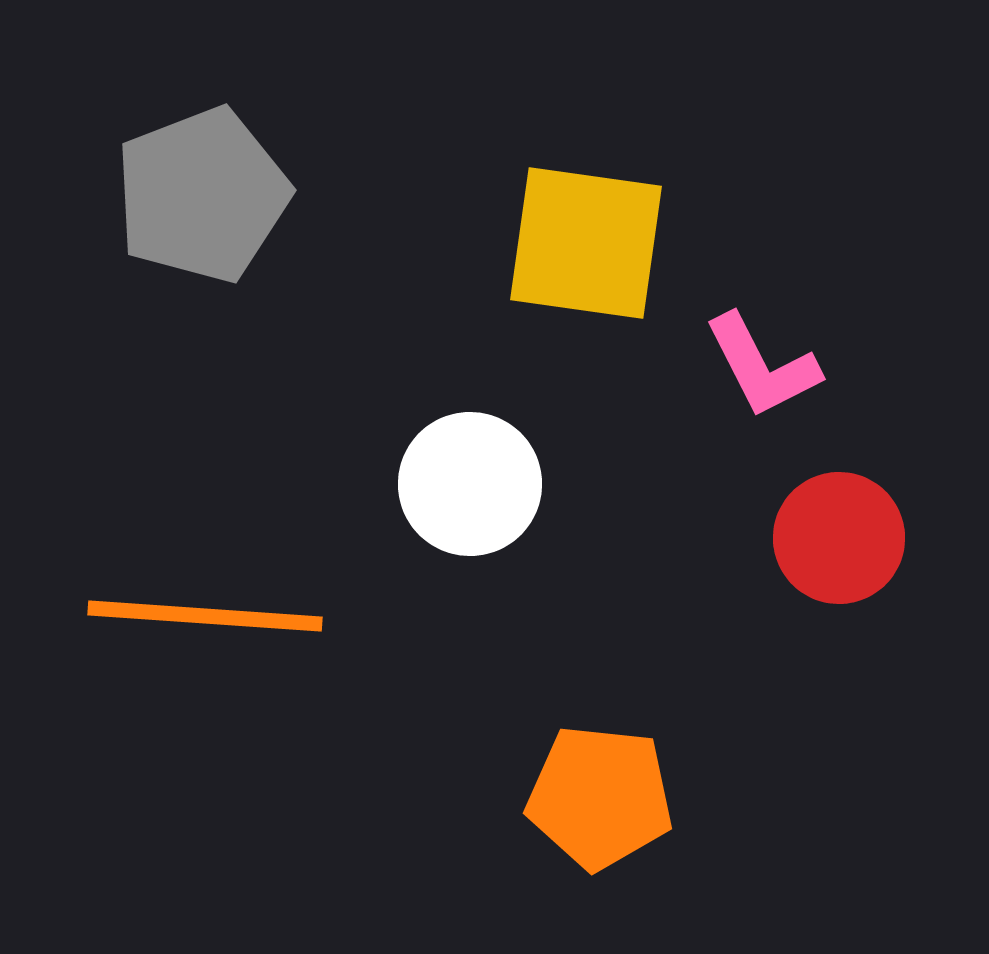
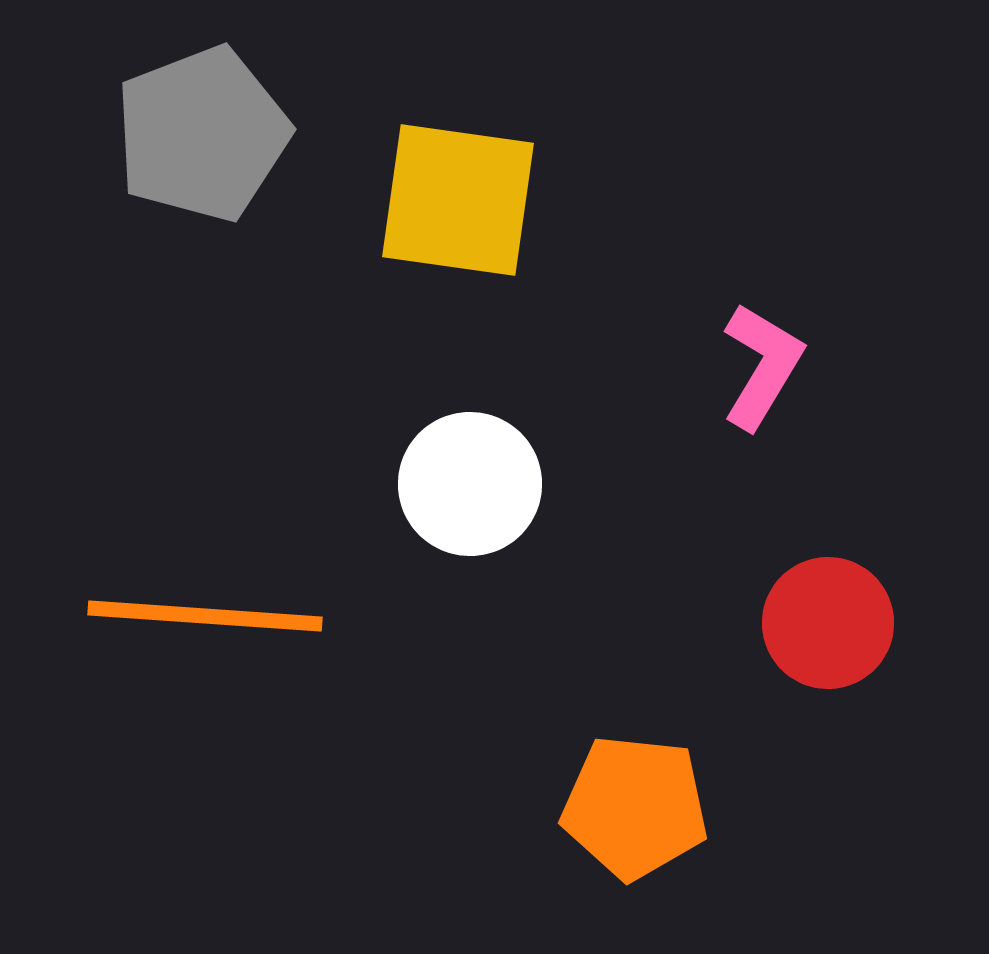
gray pentagon: moved 61 px up
yellow square: moved 128 px left, 43 px up
pink L-shape: rotated 122 degrees counterclockwise
red circle: moved 11 px left, 85 px down
orange pentagon: moved 35 px right, 10 px down
